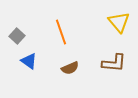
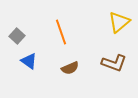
yellow triangle: rotated 30 degrees clockwise
brown L-shape: rotated 15 degrees clockwise
